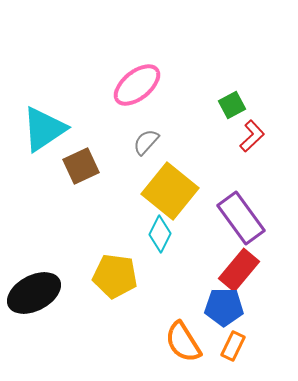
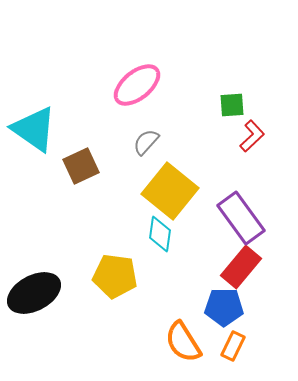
green square: rotated 24 degrees clockwise
cyan triangle: moved 10 px left; rotated 51 degrees counterclockwise
cyan diamond: rotated 18 degrees counterclockwise
red rectangle: moved 2 px right, 3 px up
